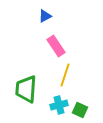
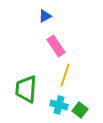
cyan cross: rotated 30 degrees clockwise
green square: rotated 14 degrees clockwise
